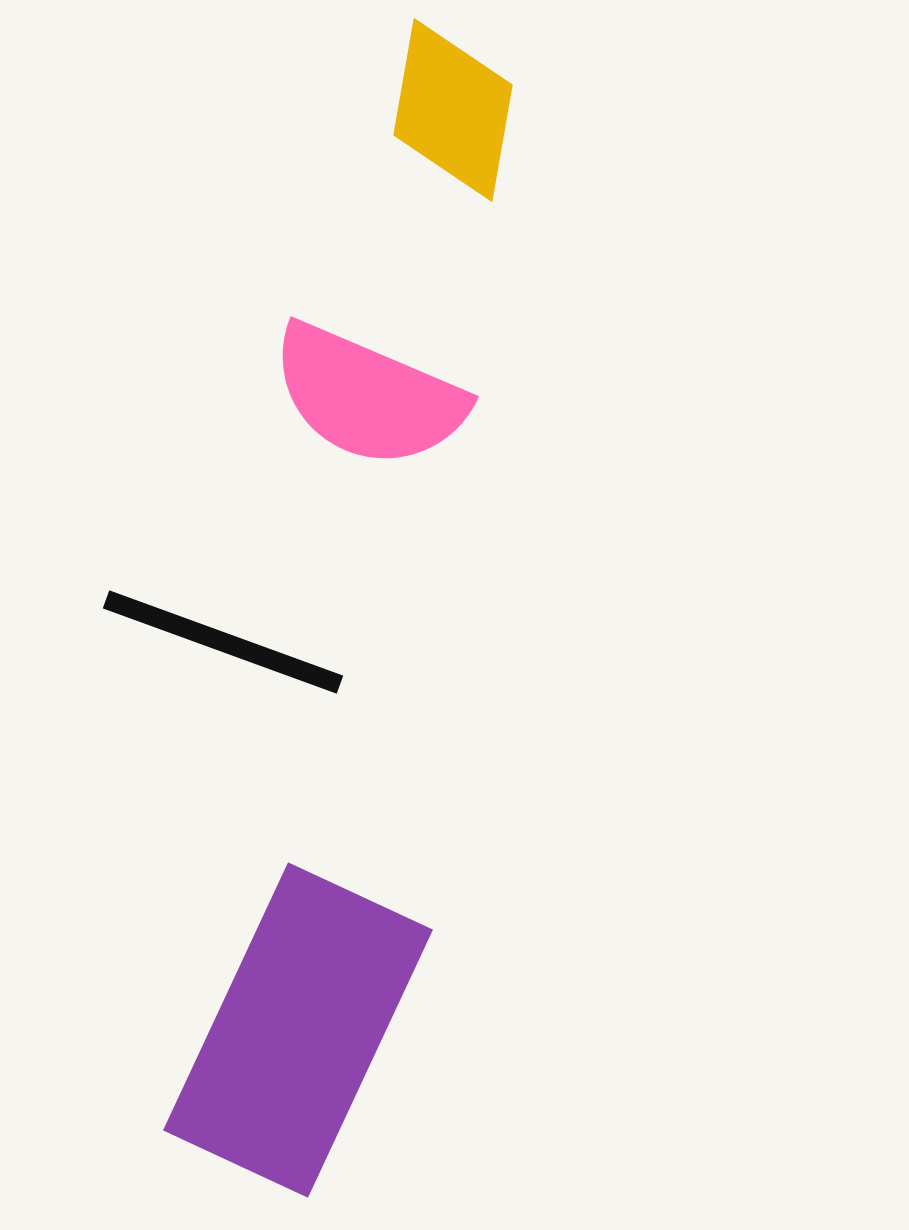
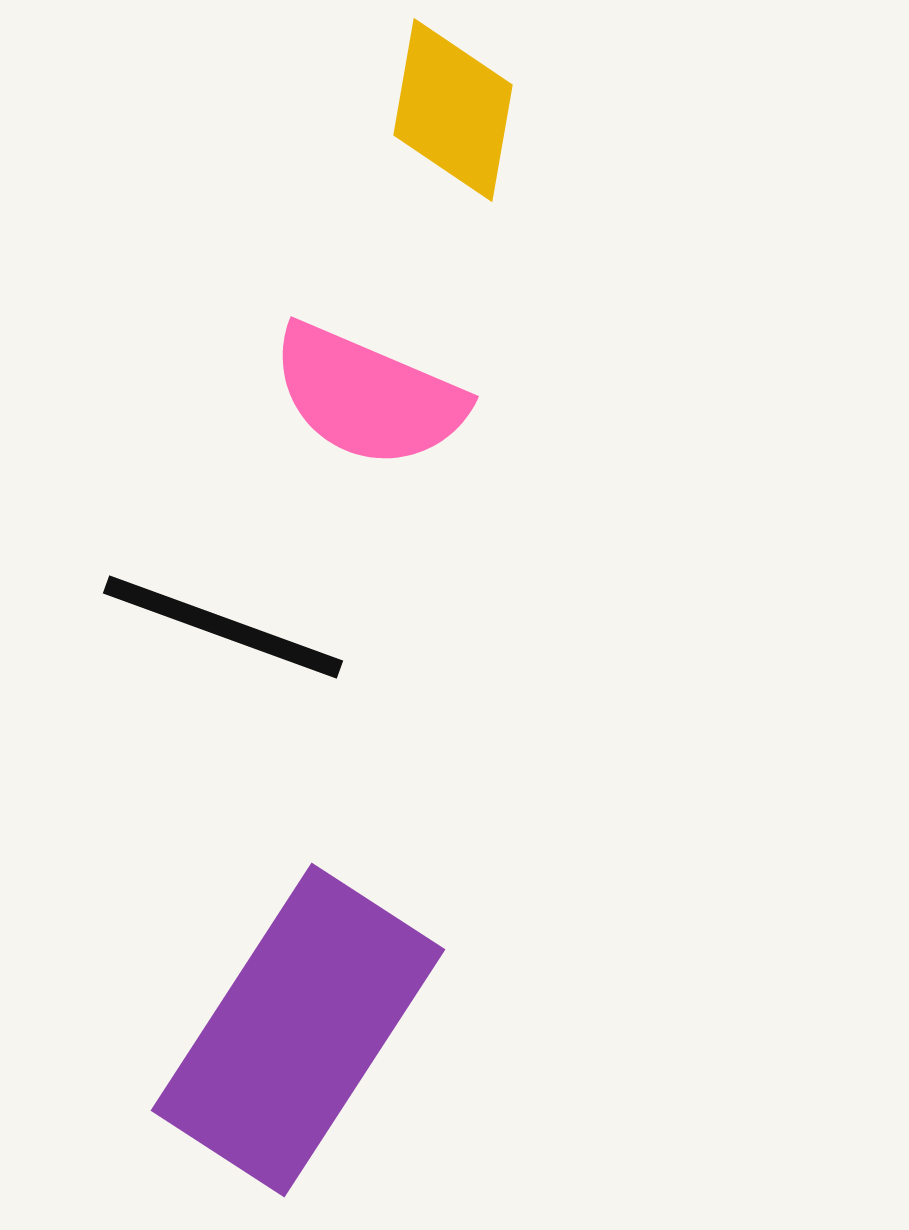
black line: moved 15 px up
purple rectangle: rotated 8 degrees clockwise
